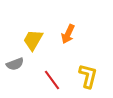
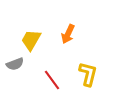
yellow trapezoid: moved 2 px left
yellow L-shape: moved 2 px up
